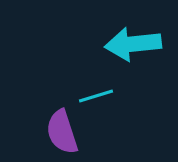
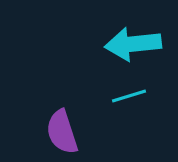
cyan line: moved 33 px right
